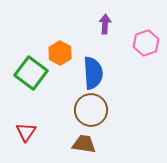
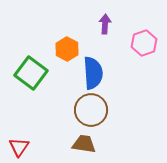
pink hexagon: moved 2 px left
orange hexagon: moved 7 px right, 4 px up
red triangle: moved 7 px left, 15 px down
